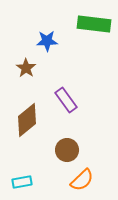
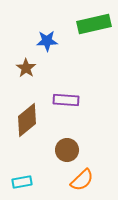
green rectangle: rotated 20 degrees counterclockwise
purple rectangle: rotated 50 degrees counterclockwise
